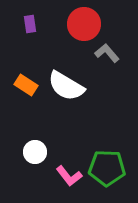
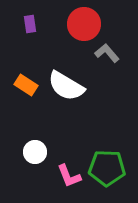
pink L-shape: rotated 16 degrees clockwise
